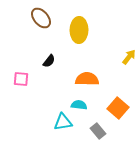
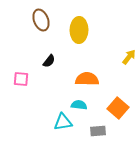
brown ellipse: moved 2 px down; rotated 20 degrees clockwise
gray rectangle: rotated 56 degrees counterclockwise
